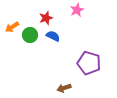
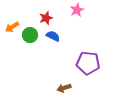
purple pentagon: moved 1 px left; rotated 10 degrees counterclockwise
